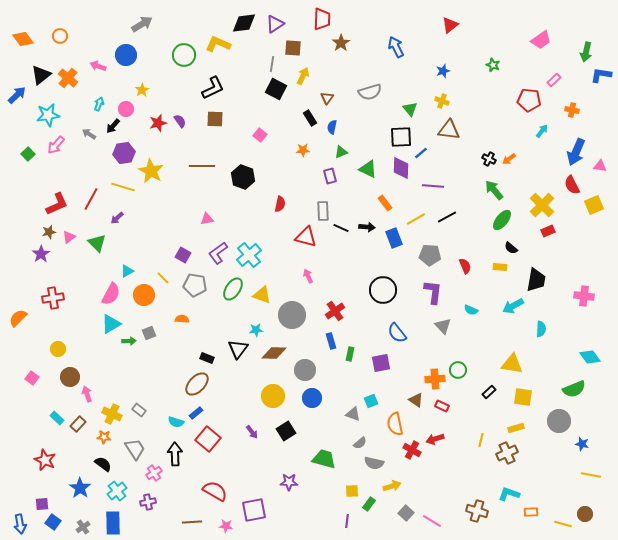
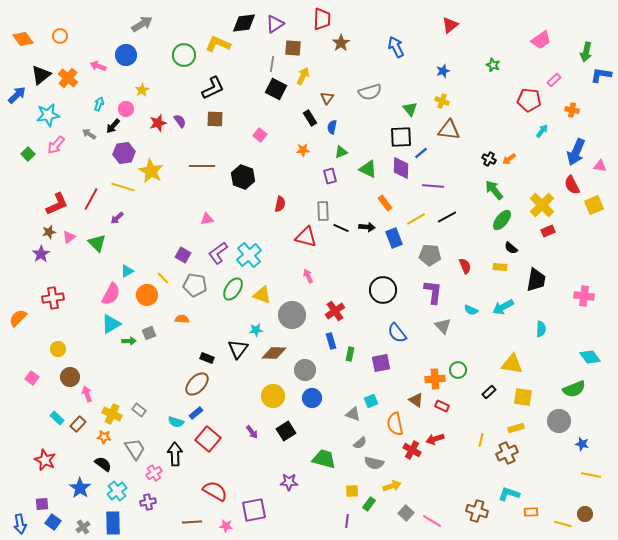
orange circle at (144, 295): moved 3 px right
cyan arrow at (513, 306): moved 10 px left, 1 px down
